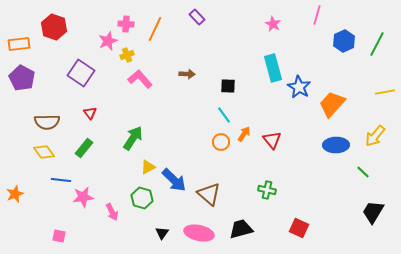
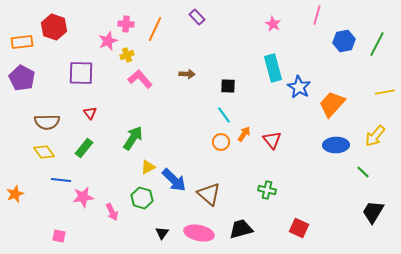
blue hexagon at (344, 41): rotated 15 degrees clockwise
orange rectangle at (19, 44): moved 3 px right, 2 px up
purple square at (81, 73): rotated 32 degrees counterclockwise
